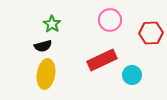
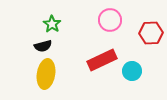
cyan circle: moved 4 px up
